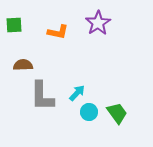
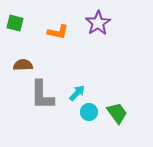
green square: moved 1 px right, 2 px up; rotated 18 degrees clockwise
gray L-shape: moved 1 px up
